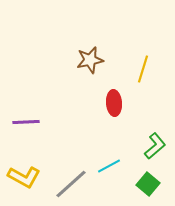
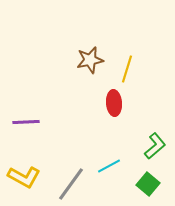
yellow line: moved 16 px left
gray line: rotated 12 degrees counterclockwise
